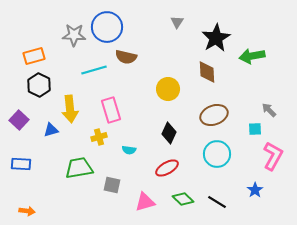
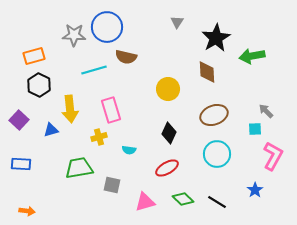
gray arrow: moved 3 px left, 1 px down
